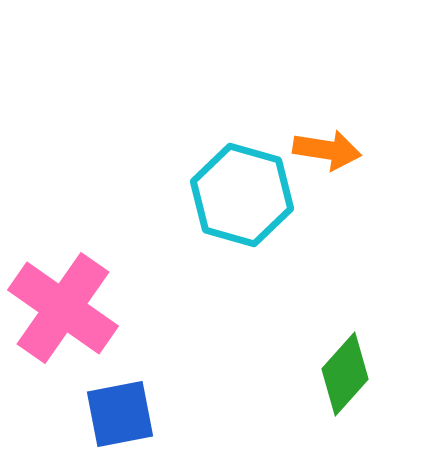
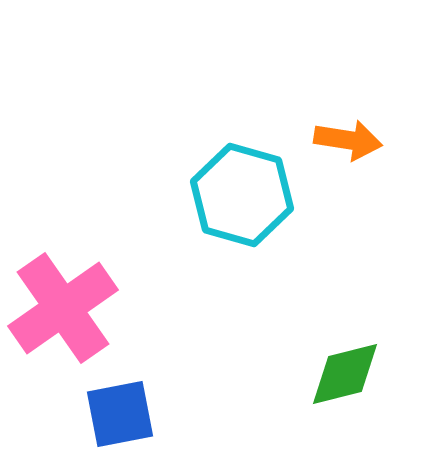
orange arrow: moved 21 px right, 10 px up
pink cross: rotated 20 degrees clockwise
green diamond: rotated 34 degrees clockwise
